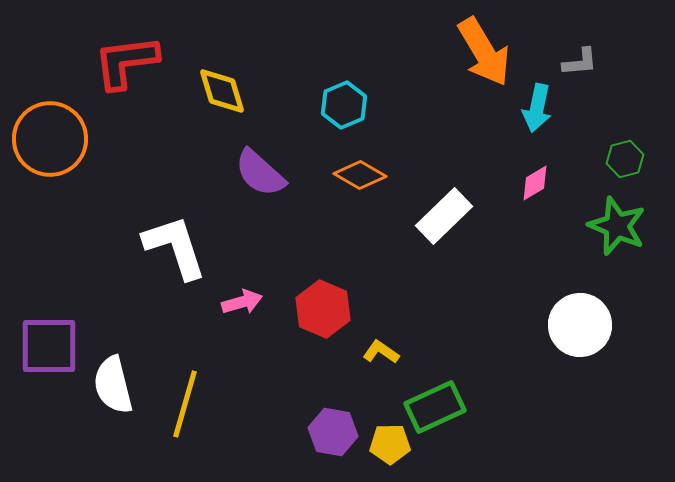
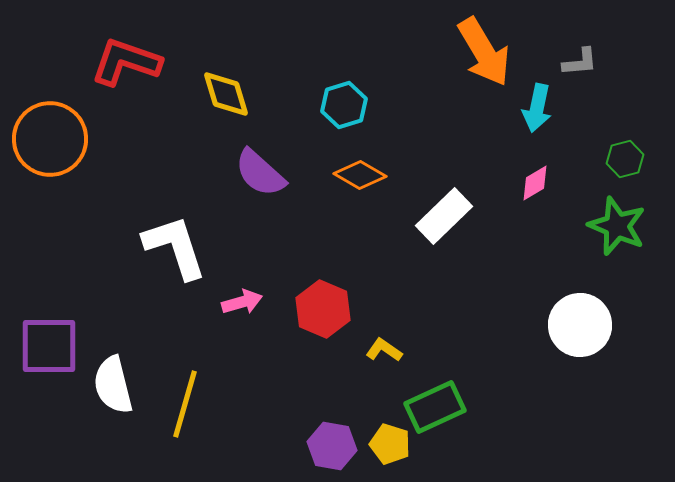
red L-shape: rotated 26 degrees clockwise
yellow diamond: moved 4 px right, 3 px down
cyan hexagon: rotated 6 degrees clockwise
yellow L-shape: moved 3 px right, 2 px up
purple hexagon: moved 1 px left, 14 px down
yellow pentagon: rotated 18 degrees clockwise
